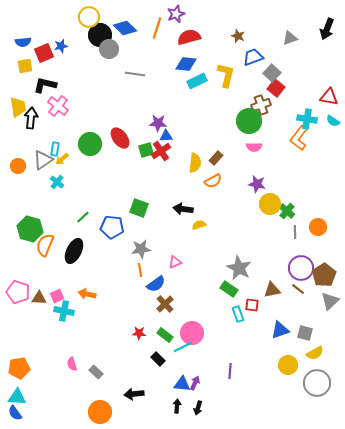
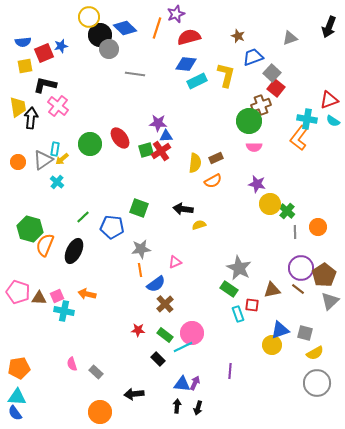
black arrow at (327, 29): moved 2 px right, 2 px up
red triangle at (329, 97): moved 3 px down; rotated 30 degrees counterclockwise
brown rectangle at (216, 158): rotated 24 degrees clockwise
orange circle at (18, 166): moved 4 px up
red star at (139, 333): moved 1 px left, 3 px up
yellow circle at (288, 365): moved 16 px left, 20 px up
